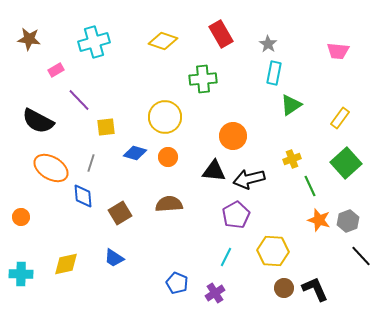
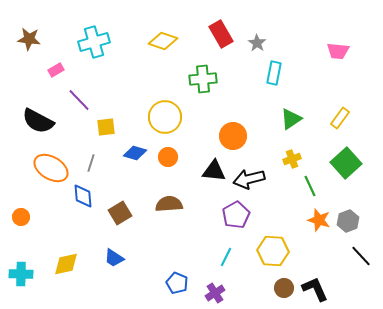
gray star at (268, 44): moved 11 px left, 1 px up
green triangle at (291, 105): moved 14 px down
